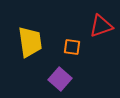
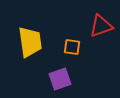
purple square: rotated 30 degrees clockwise
